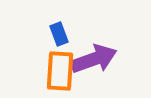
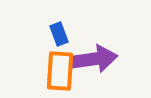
purple arrow: rotated 12 degrees clockwise
